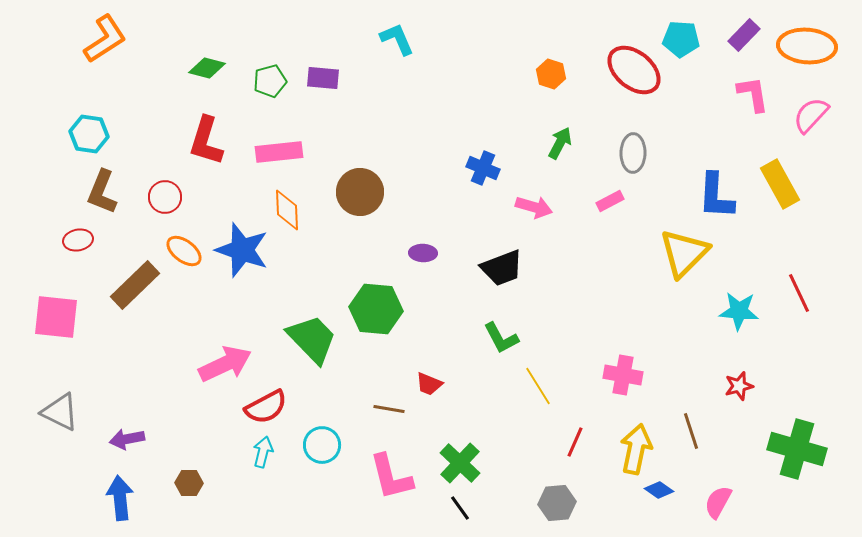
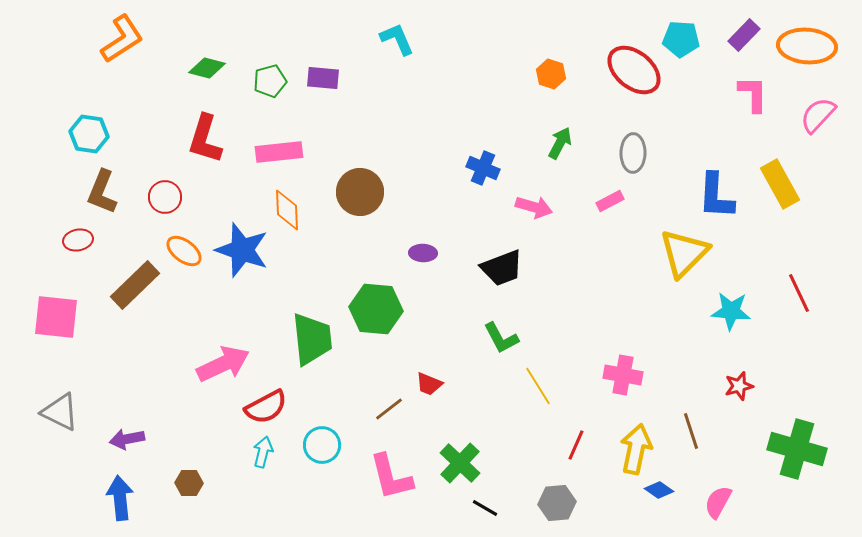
orange L-shape at (105, 39): moved 17 px right
pink L-shape at (753, 94): rotated 9 degrees clockwise
pink semicircle at (811, 115): moved 7 px right
red L-shape at (206, 141): moved 1 px left, 2 px up
cyan star at (739, 311): moved 8 px left
green trapezoid at (312, 339): rotated 38 degrees clockwise
pink arrow at (225, 364): moved 2 px left
brown line at (389, 409): rotated 48 degrees counterclockwise
red line at (575, 442): moved 1 px right, 3 px down
black line at (460, 508): moved 25 px right; rotated 24 degrees counterclockwise
